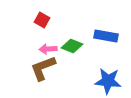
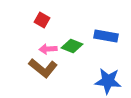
brown L-shape: rotated 120 degrees counterclockwise
